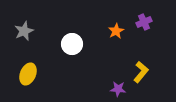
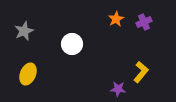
orange star: moved 12 px up
